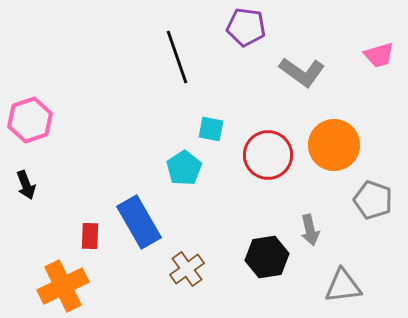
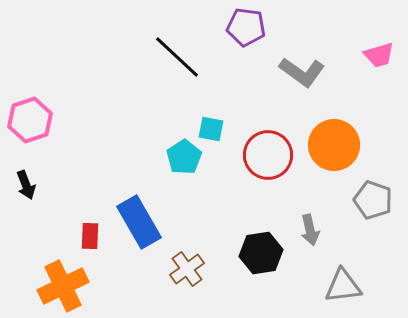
black line: rotated 28 degrees counterclockwise
cyan pentagon: moved 11 px up
black hexagon: moved 6 px left, 4 px up
